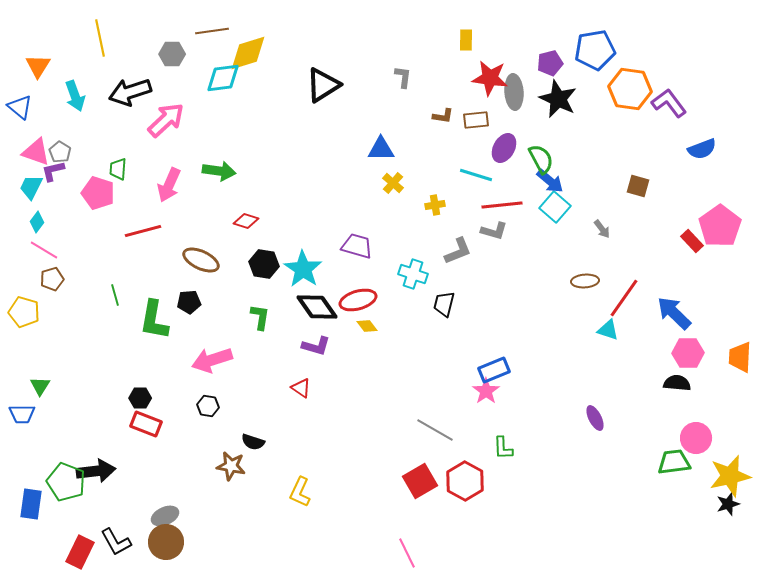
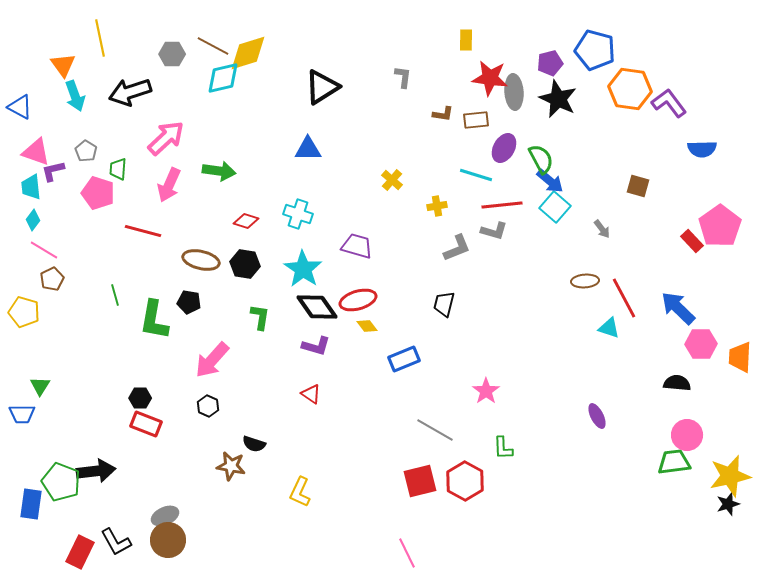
brown line at (212, 31): moved 1 px right, 15 px down; rotated 36 degrees clockwise
blue pentagon at (595, 50): rotated 24 degrees clockwise
orange triangle at (38, 66): moved 25 px right, 1 px up; rotated 8 degrees counterclockwise
cyan diamond at (223, 78): rotated 6 degrees counterclockwise
black triangle at (323, 85): moved 1 px left, 2 px down
blue triangle at (20, 107): rotated 12 degrees counterclockwise
brown L-shape at (443, 116): moved 2 px up
pink arrow at (166, 120): moved 18 px down
blue triangle at (381, 149): moved 73 px left
blue semicircle at (702, 149): rotated 20 degrees clockwise
gray pentagon at (60, 152): moved 26 px right, 1 px up
yellow cross at (393, 183): moved 1 px left, 3 px up
cyan trapezoid at (31, 187): rotated 32 degrees counterclockwise
yellow cross at (435, 205): moved 2 px right, 1 px down
cyan diamond at (37, 222): moved 4 px left, 2 px up
red line at (143, 231): rotated 30 degrees clockwise
gray L-shape at (458, 251): moved 1 px left, 3 px up
brown ellipse at (201, 260): rotated 12 degrees counterclockwise
black hexagon at (264, 264): moved 19 px left
cyan cross at (413, 274): moved 115 px left, 60 px up
brown pentagon at (52, 279): rotated 10 degrees counterclockwise
red line at (624, 298): rotated 63 degrees counterclockwise
black pentagon at (189, 302): rotated 15 degrees clockwise
blue arrow at (674, 313): moved 4 px right, 5 px up
cyan triangle at (608, 330): moved 1 px right, 2 px up
pink hexagon at (688, 353): moved 13 px right, 9 px up
pink arrow at (212, 360): rotated 30 degrees counterclockwise
blue rectangle at (494, 370): moved 90 px left, 11 px up
red triangle at (301, 388): moved 10 px right, 6 px down
black hexagon at (208, 406): rotated 15 degrees clockwise
purple ellipse at (595, 418): moved 2 px right, 2 px up
pink circle at (696, 438): moved 9 px left, 3 px up
black semicircle at (253, 442): moved 1 px right, 2 px down
red square at (420, 481): rotated 16 degrees clockwise
green pentagon at (66, 482): moved 5 px left
brown circle at (166, 542): moved 2 px right, 2 px up
